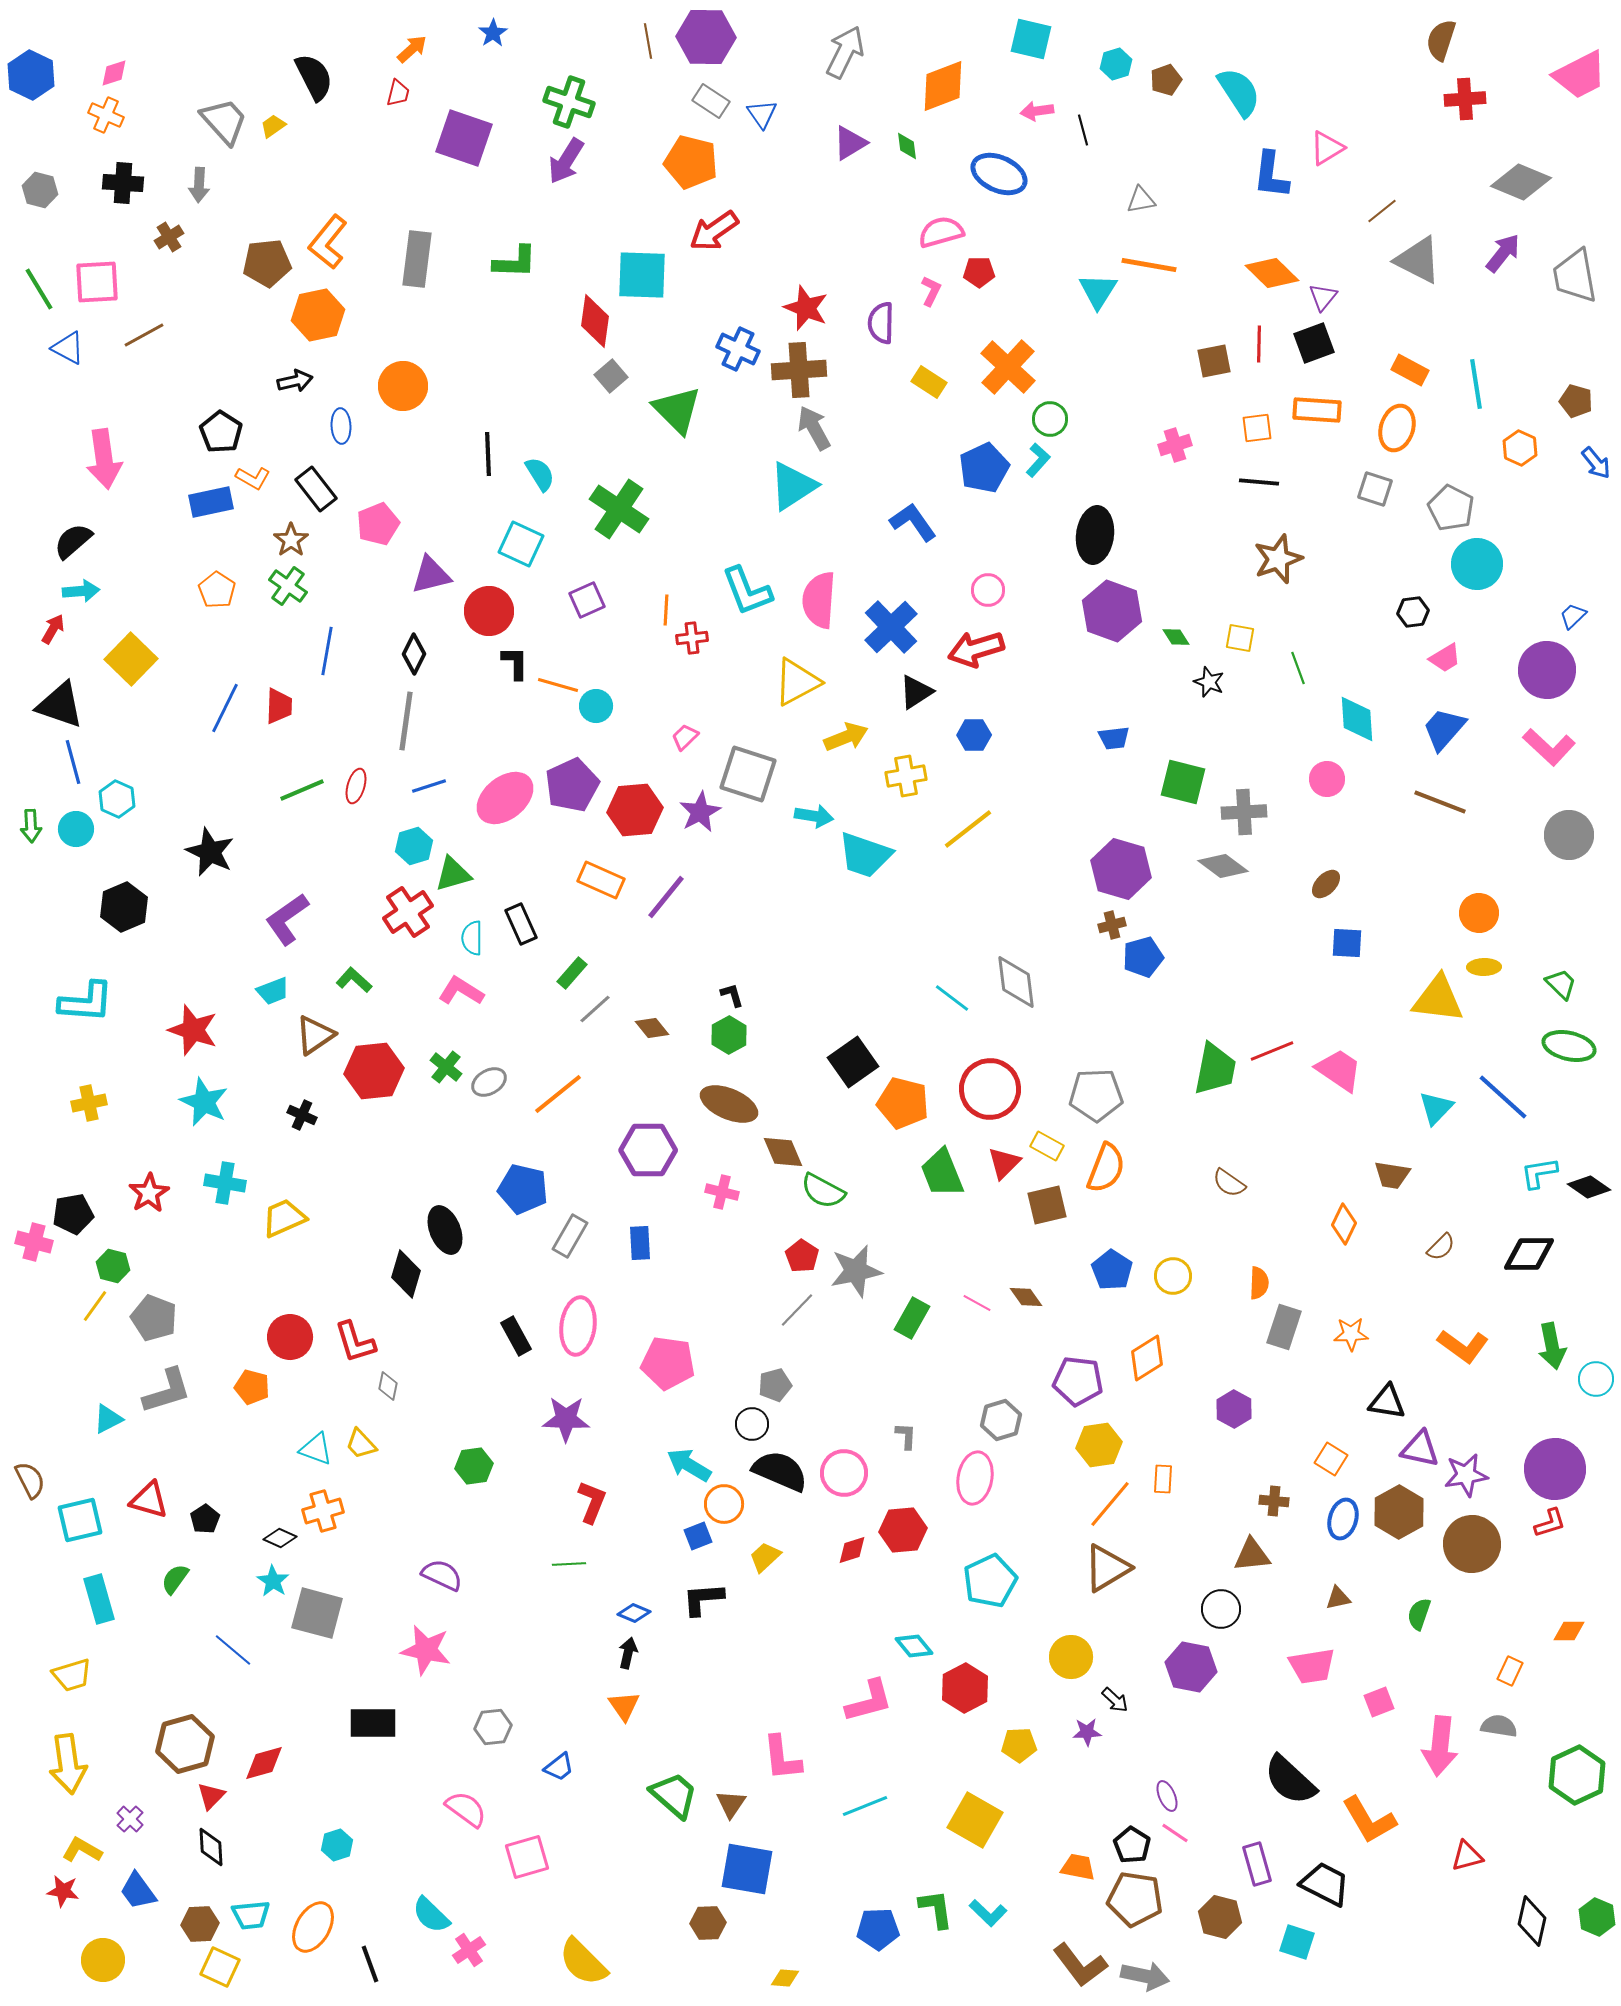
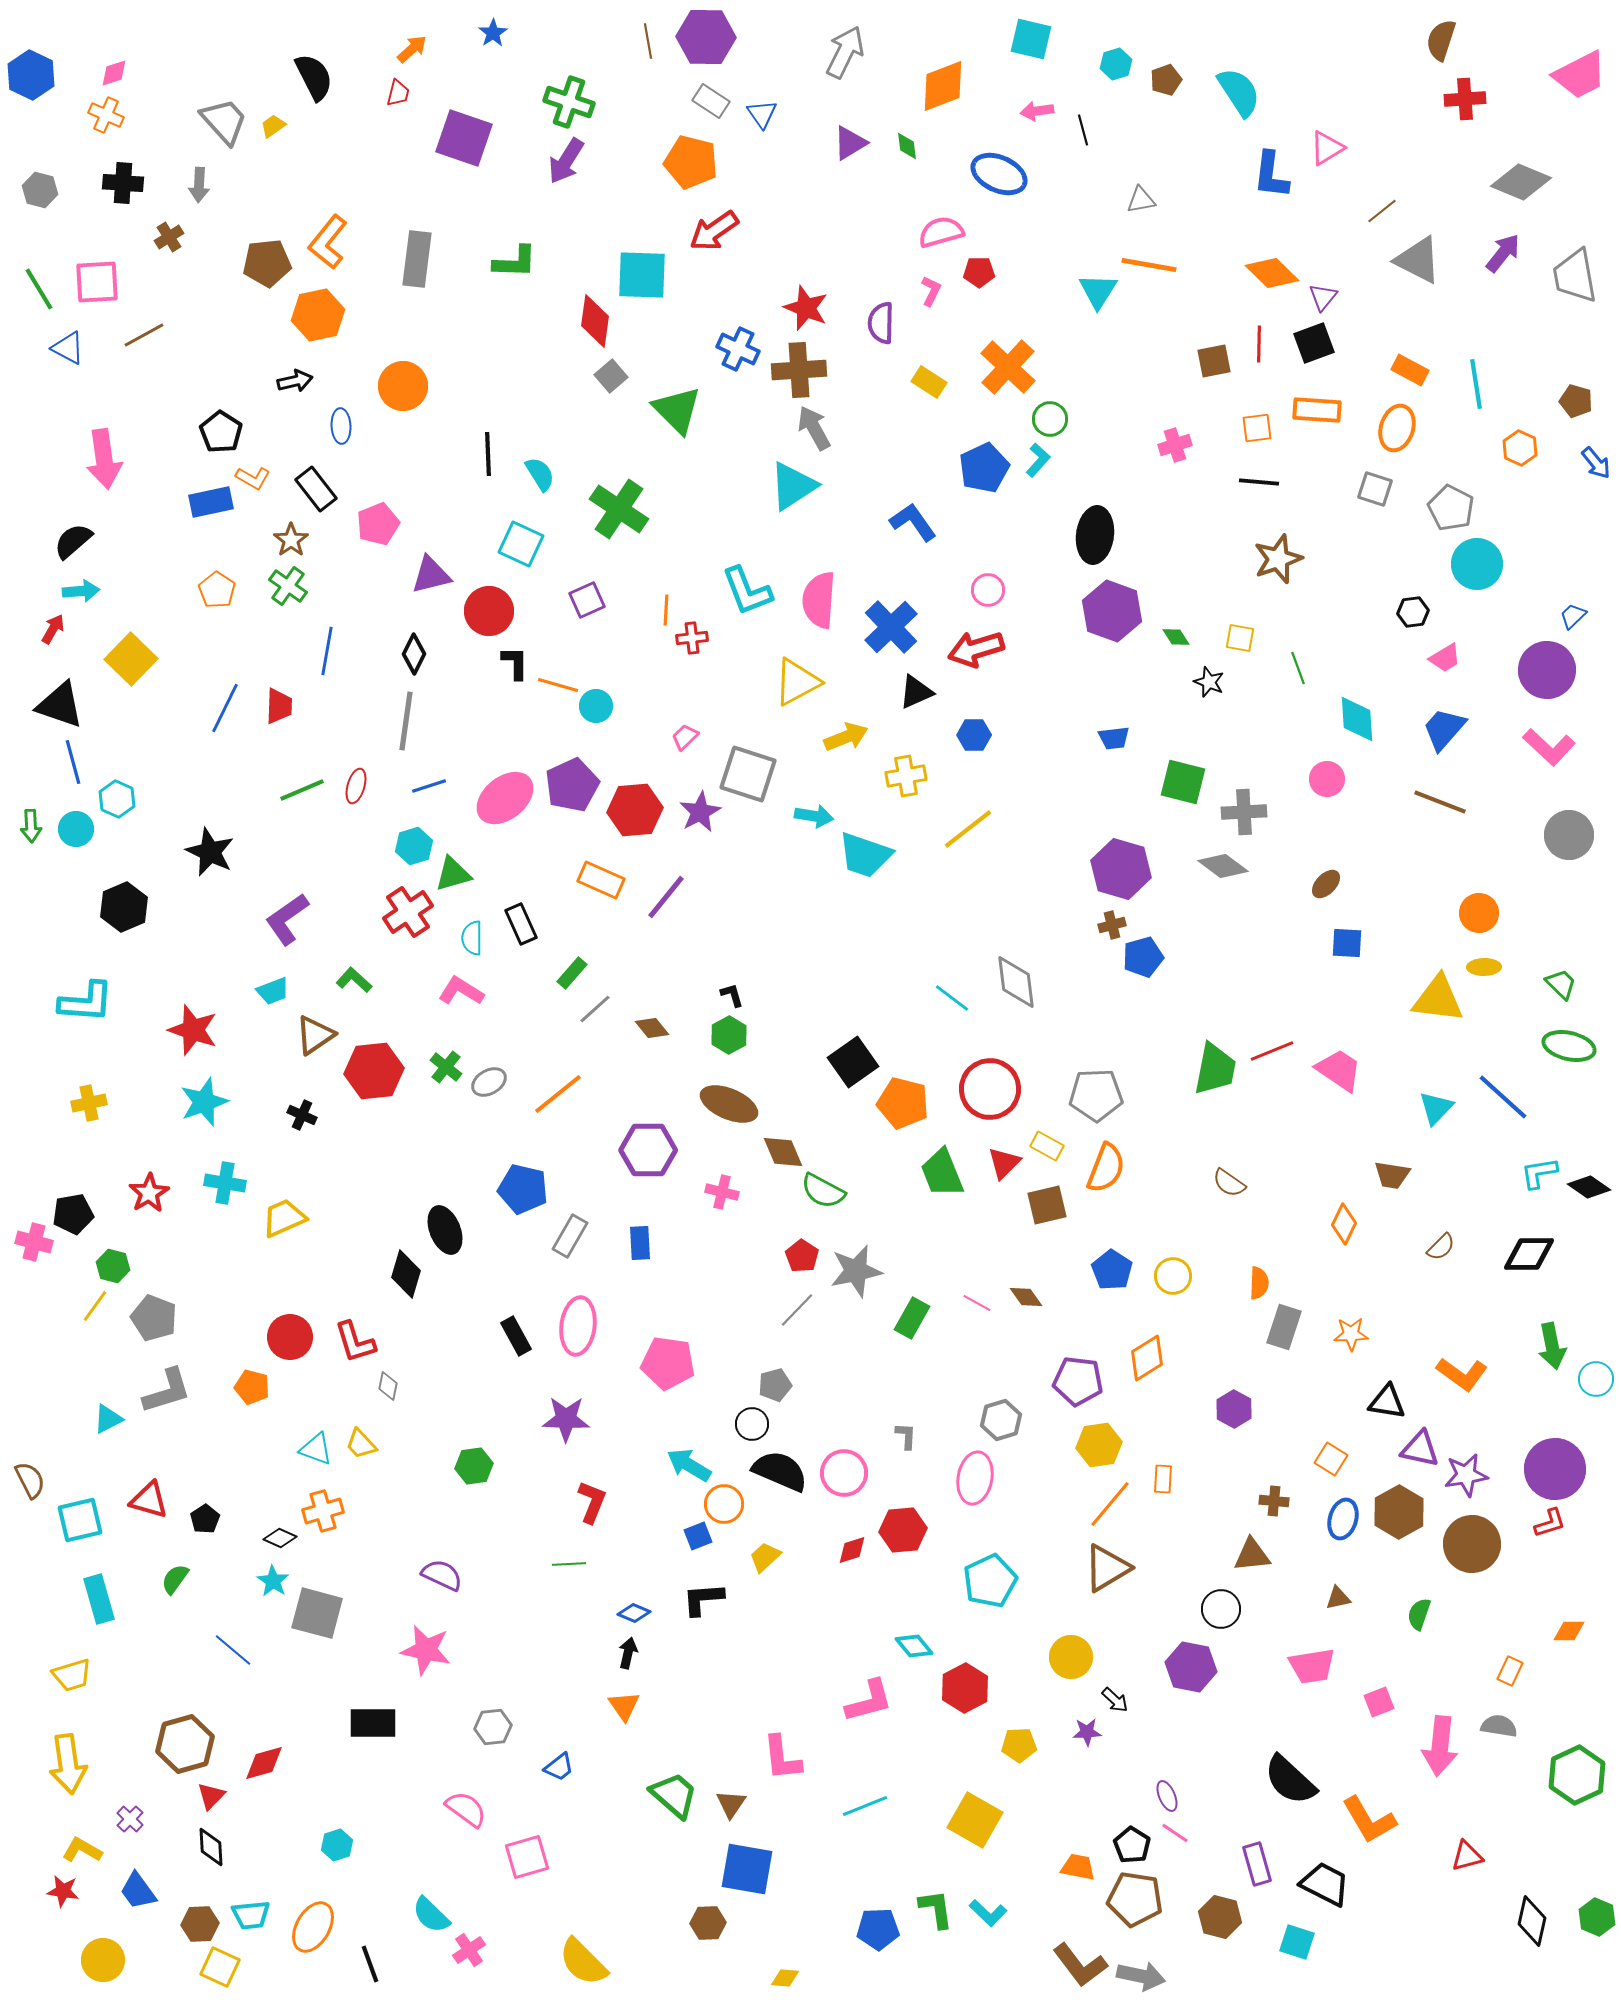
black triangle at (916, 692): rotated 9 degrees clockwise
cyan star at (204, 1102): rotated 27 degrees clockwise
orange L-shape at (1463, 1346): moved 1 px left, 28 px down
gray arrow at (1145, 1976): moved 4 px left
